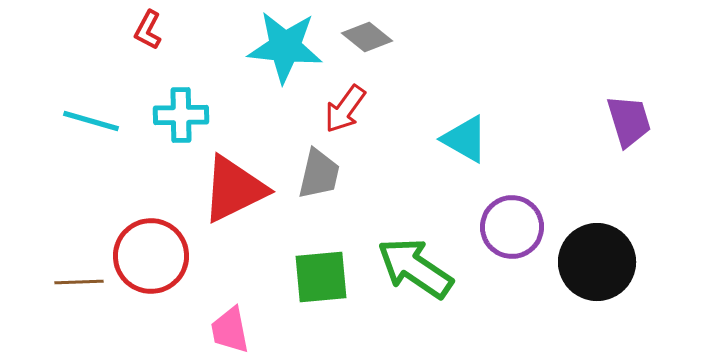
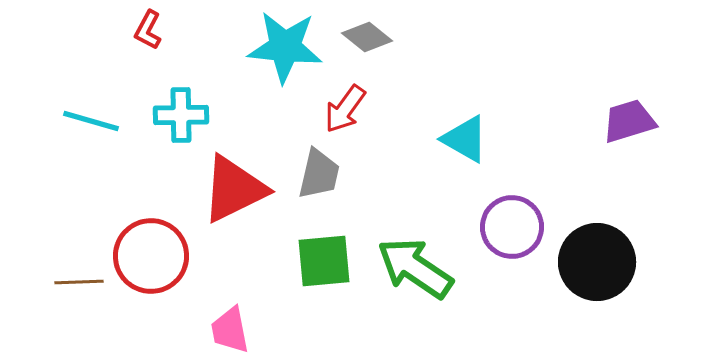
purple trapezoid: rotated 90 degrees counterclockwise
green square: moved 3 px right, 16 px up
